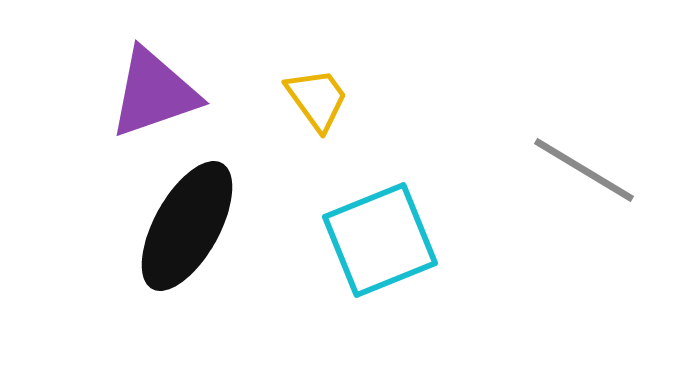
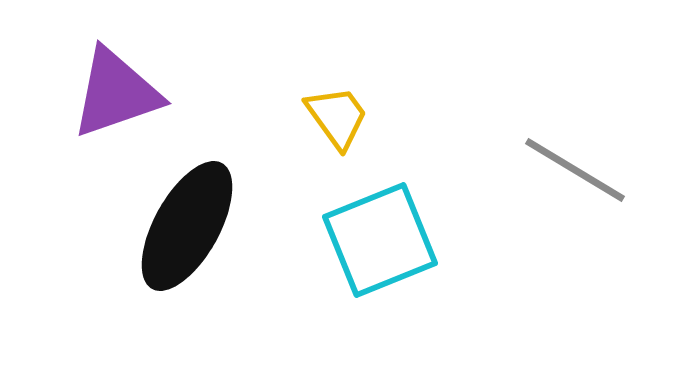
purple triangle: moved 38 px left
yellow trapezoid: moved 20 px right, 18 px down
gray line: moved 9 px left
